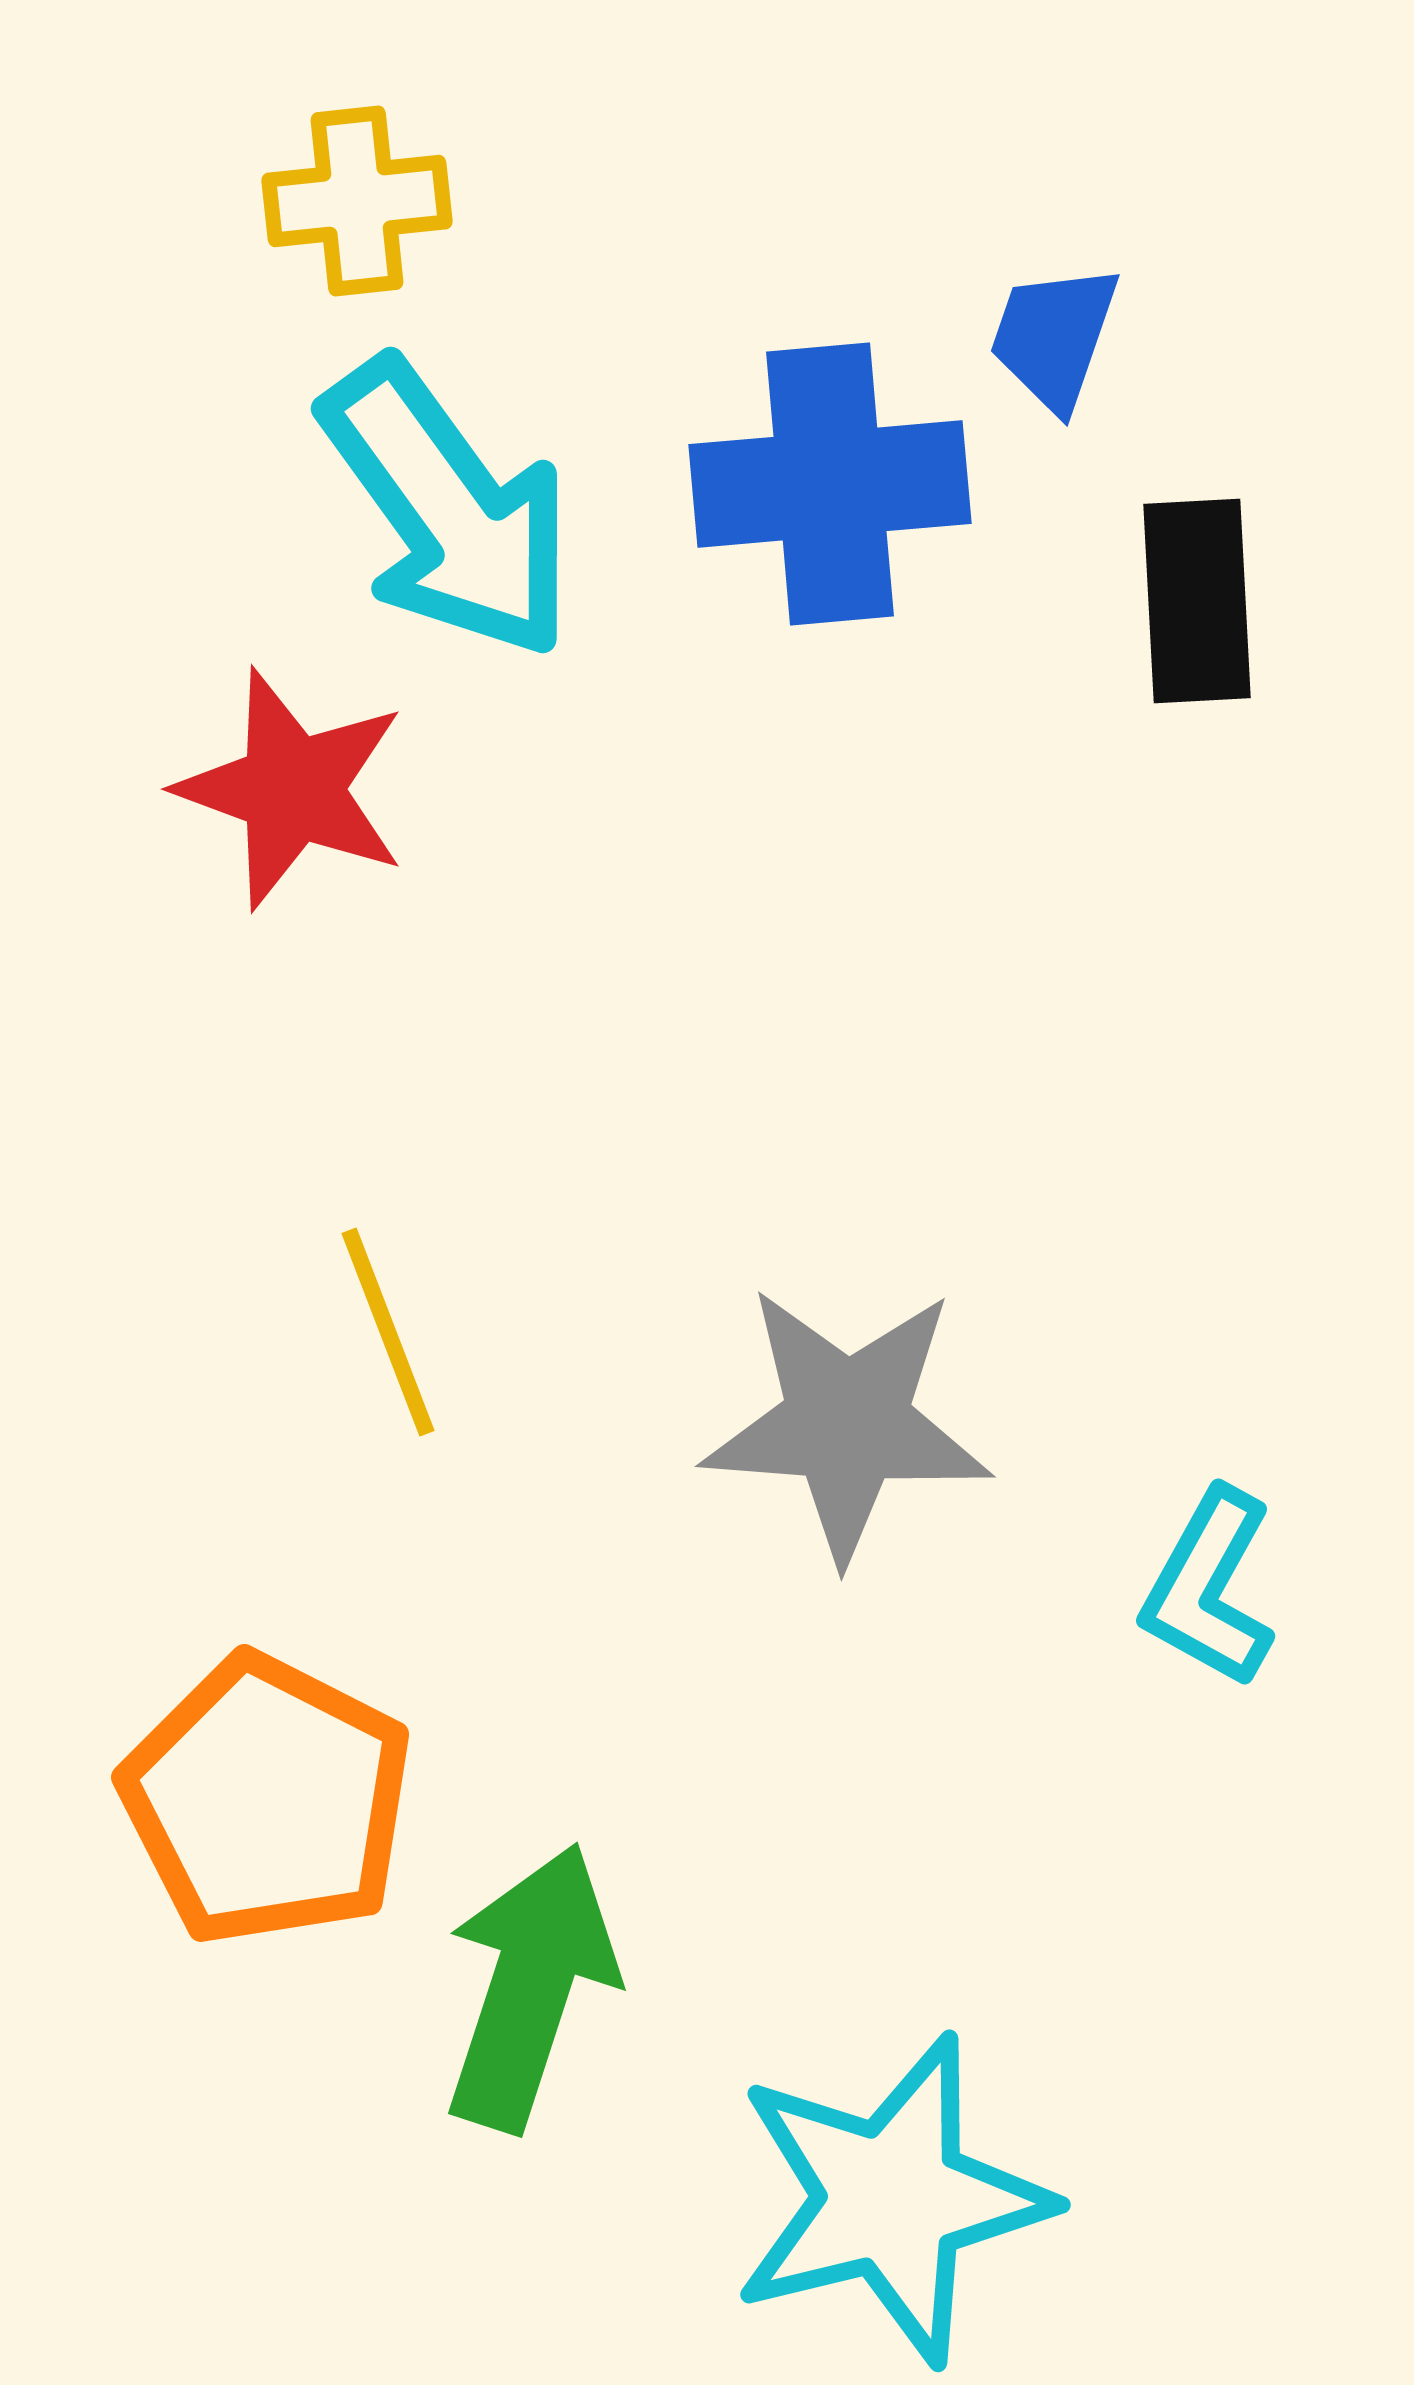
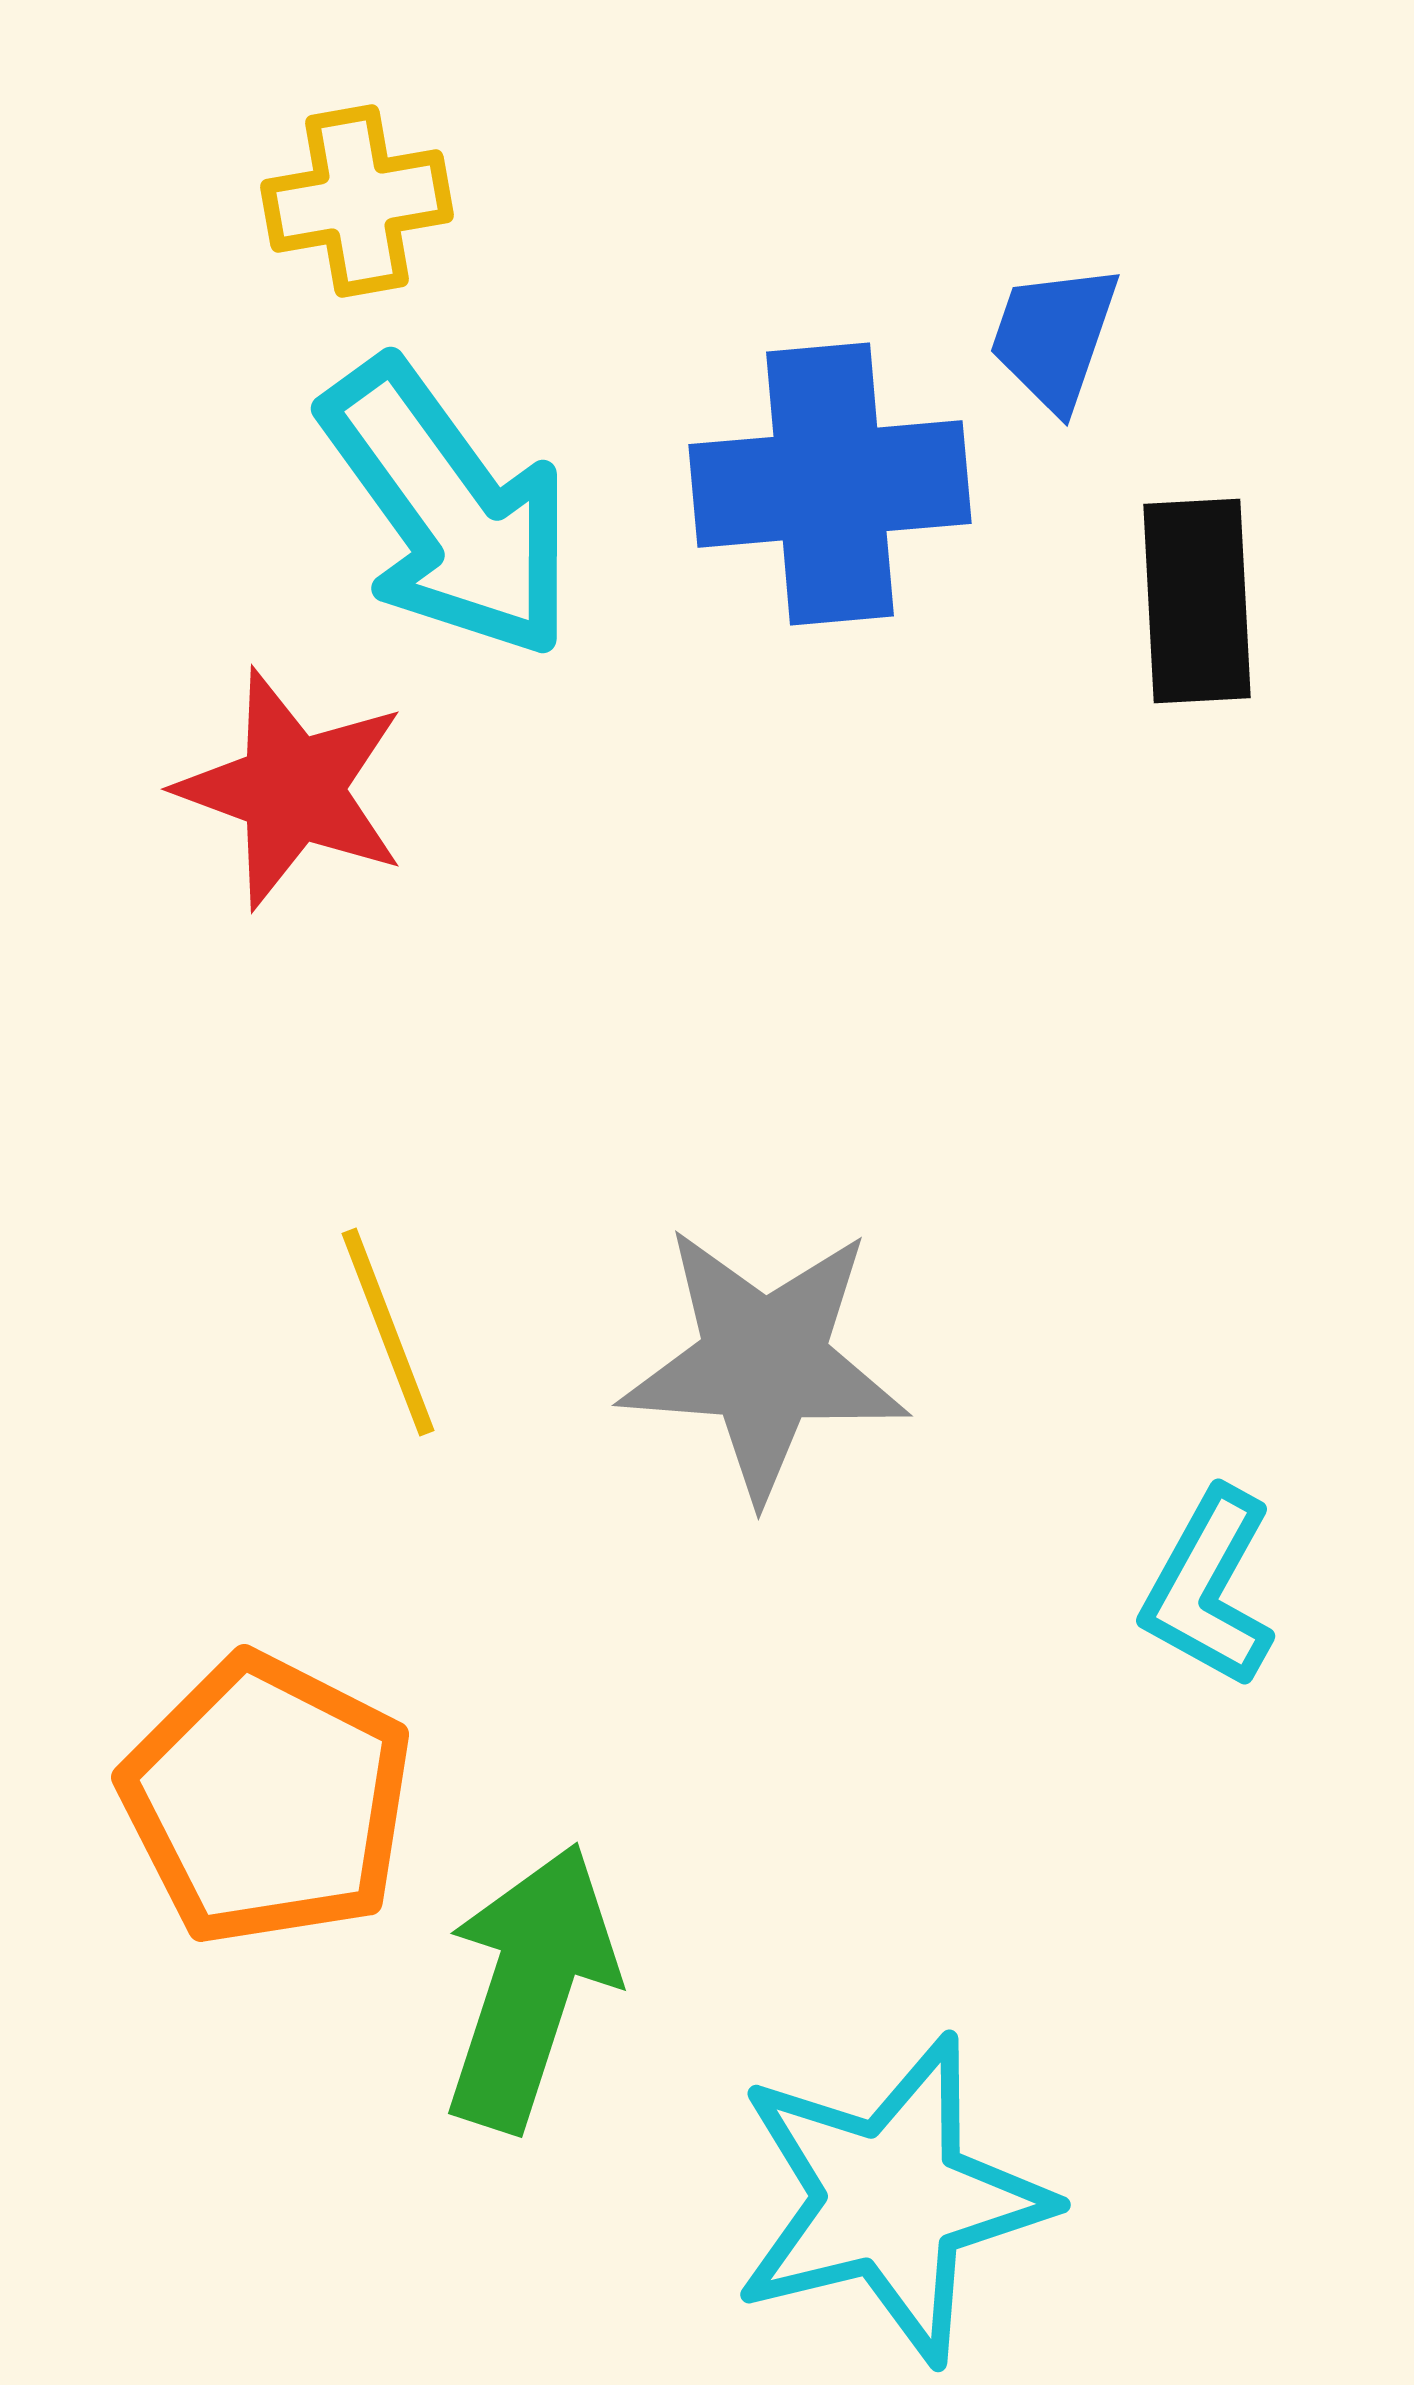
yellow cross: rotated 4 degrees counterclockwise
gray star: moved 83 px left, 61 px up
